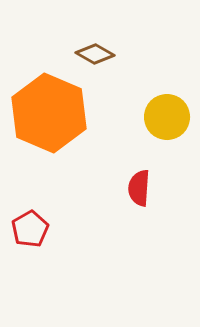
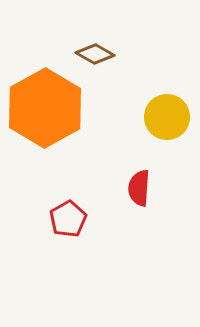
orange hexagon: moved 4 px left, 5 px up; rotated 8 degrees clockwise
red pentagon: moved 38 px right, 10 px up
